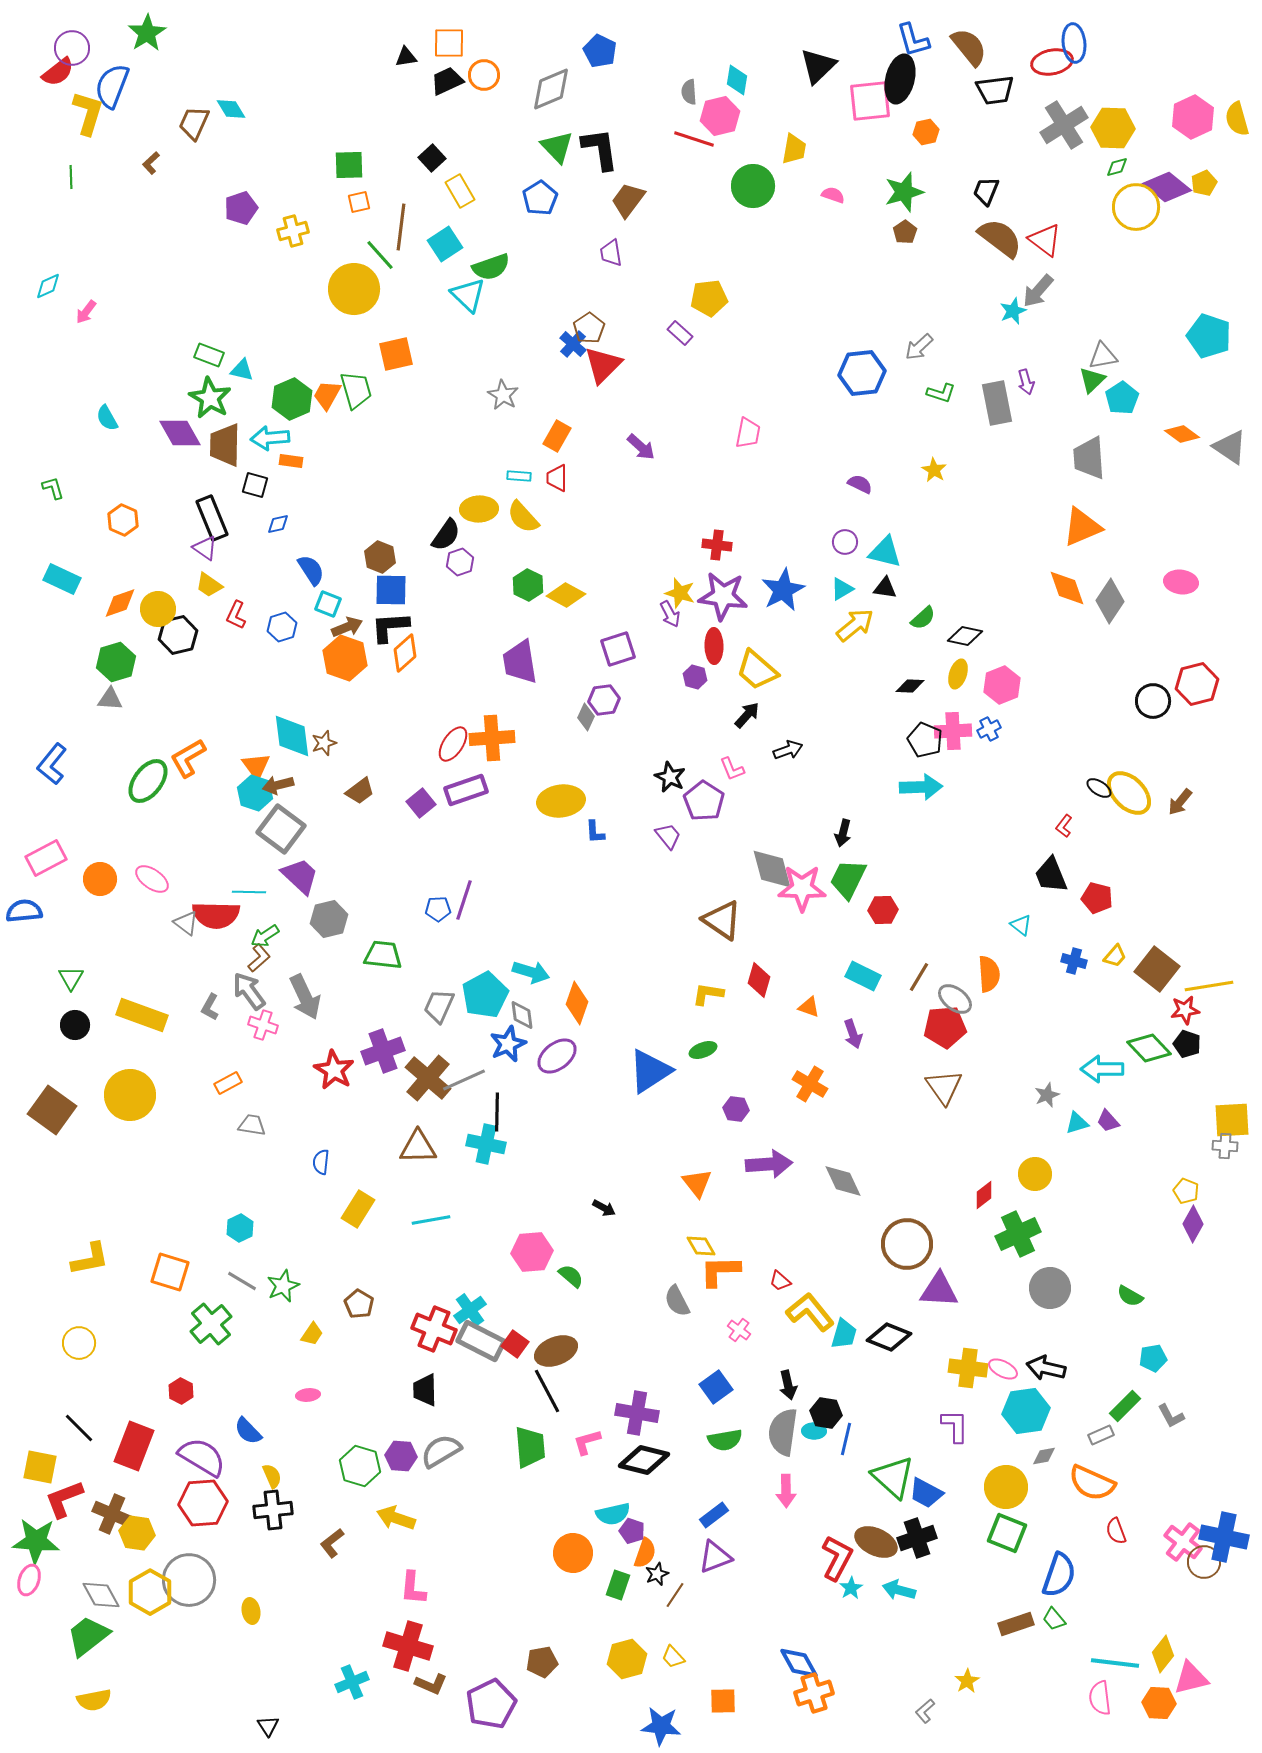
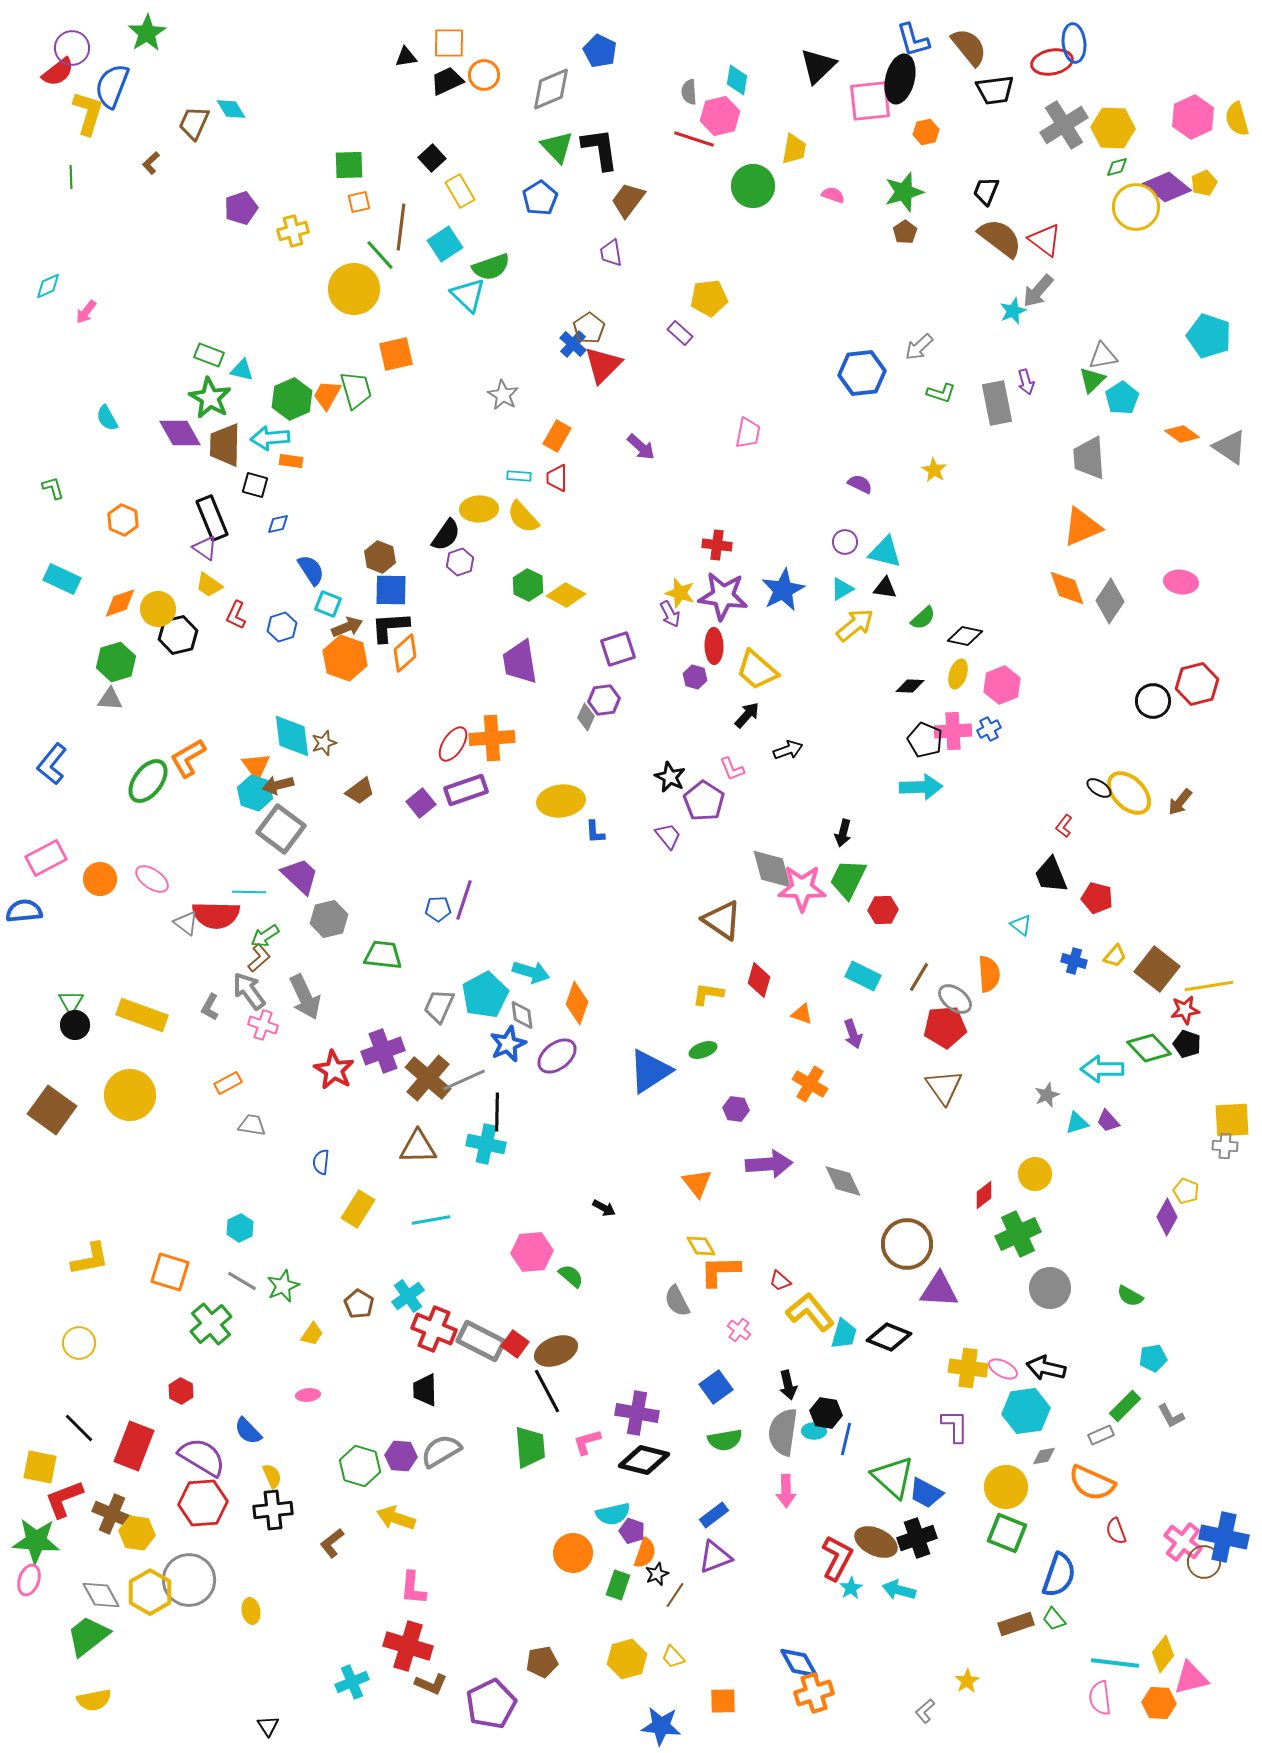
green triangle at (71, 978): moved 24 px down
orange triangle at (809, 1007): moved 7 px left, 7 px down
purple diamond at (1193, 1224): moved 26 px left, 7 px up
cyan cross at (470, 1310): moved 62 px left, 14 px up
